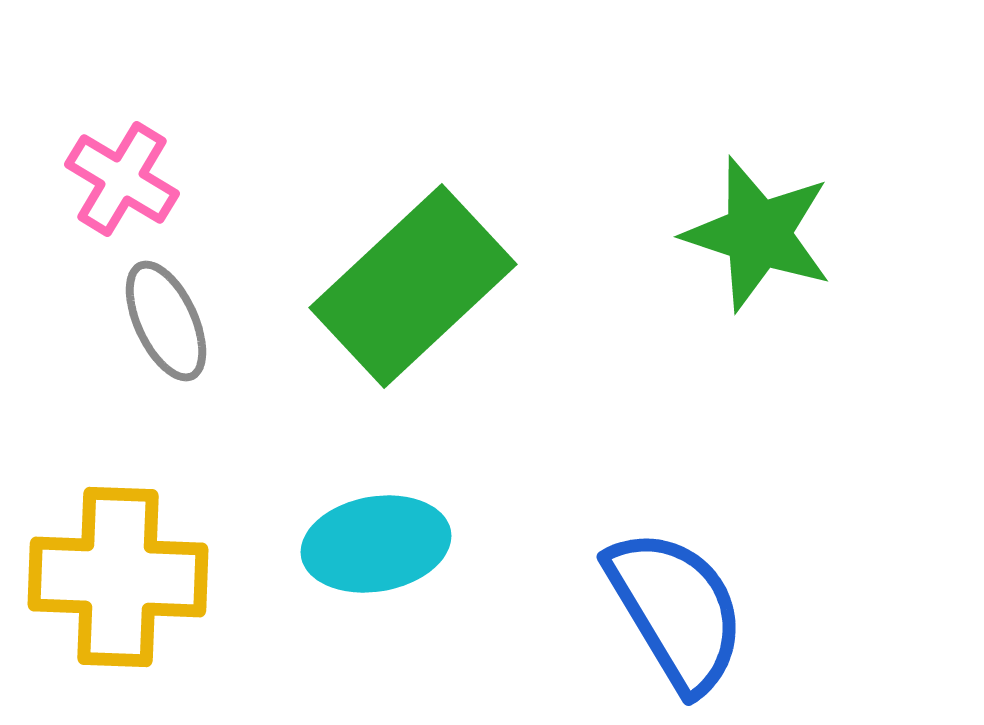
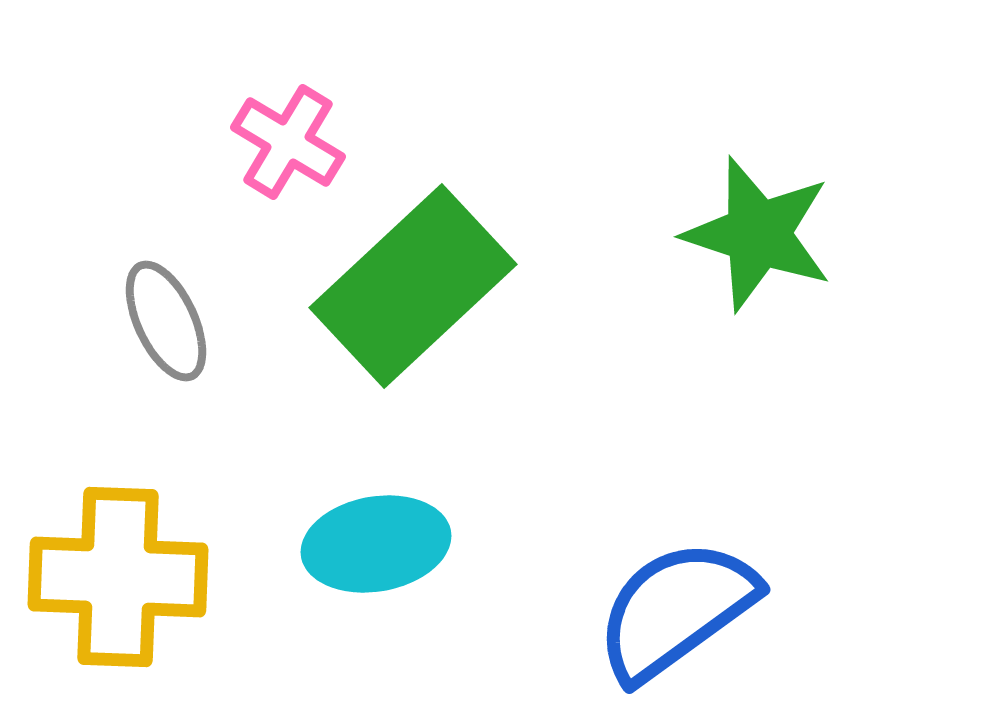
pink cross: moved 166 px right, 37 px up
blue semicircle: rotated 95 degrees counterclockwise
